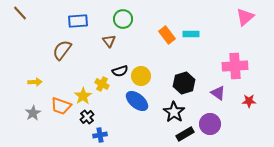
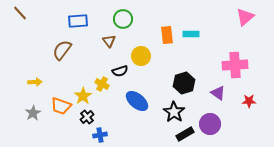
orange rectangle: rotated 30 degrees clockwise
pink cross: moved 1 px up
yellow circle: moved 20 px up
